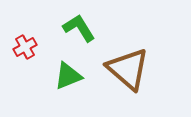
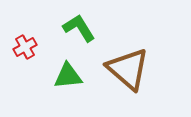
green triangle: rotated 16 degrees clockwise
